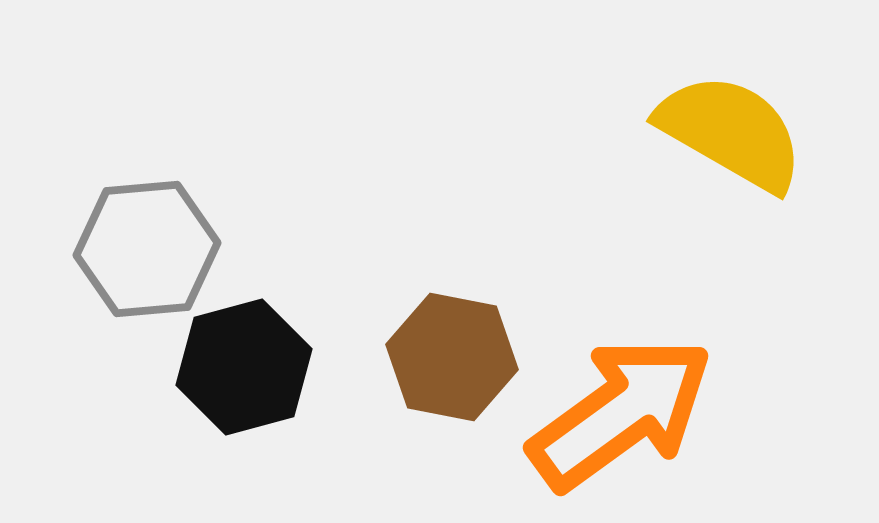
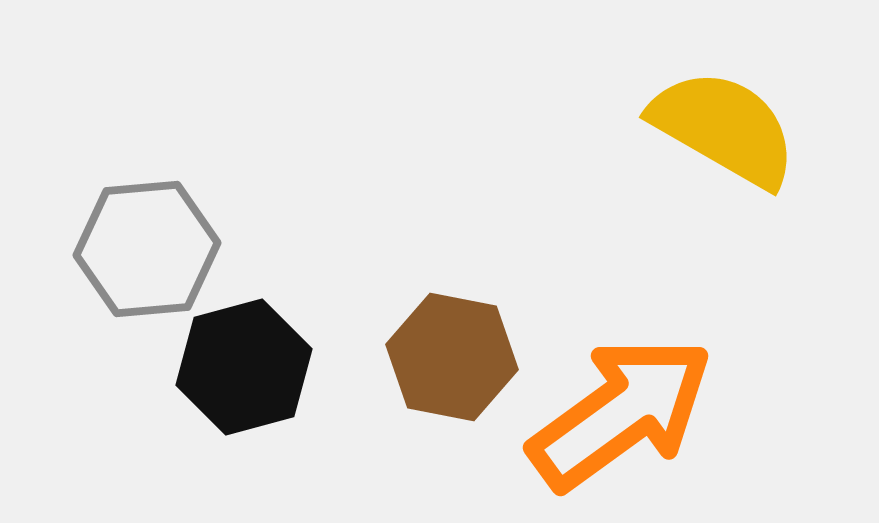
yellow semicircle: moved 7 px left, 4 px up
